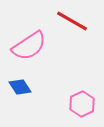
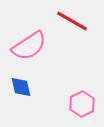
blue diamond: moved 1 px right; rotated 20 degrees clockwise
